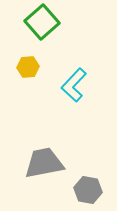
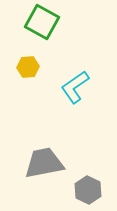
green square: rotated 20 degrees counterclockwise
cyan L-shape: moved 1 px right, 2 px down; rotated 12 degrees clockwise
gray hexagon: rotated 16 degrees clockwise
